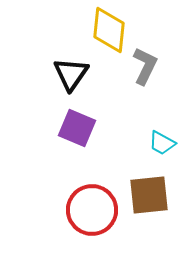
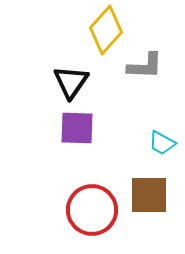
yellow diamond: moved 3 px left; rotated 36 degrees clockwise
gray L-shape: rotated 66 degrees clockwise
black triangle: moved 8 px down
purple square: rotated 21 degrees counterclockwise
brown square: rotated 6 degrees clockwise
